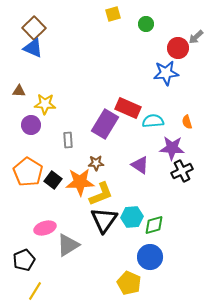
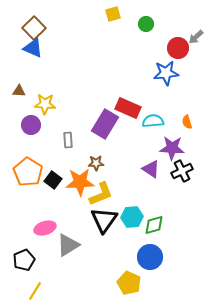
purple triangle: moved 11 px right, 4 px down
